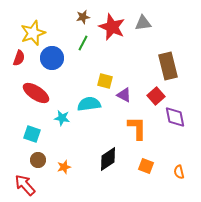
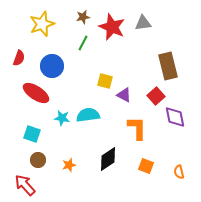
yellow star: moved 9 px right, 9 px up
blue circle: moved 8 px down
cyan semicircle: moved 1 px left, 11 px down
orange star: moved 5 px right, 2 px up
